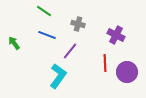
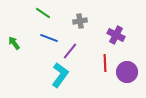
green line: moved 1 px left, 2 px down
gray cross: moved 2 px right, 3 px up; rotated 24 degrees counterclockwise
blue line: moved 2 px right, 3 px down
cyan L-shape: moved 2 px right, 1 px up
